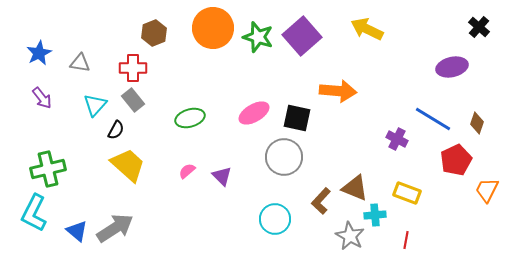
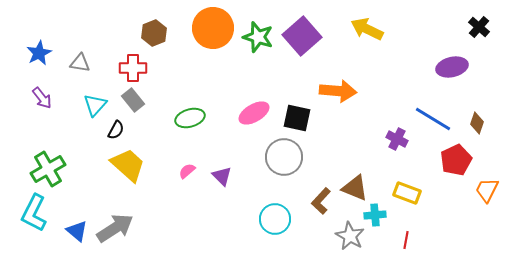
green cross: rotated 16 degrees counterclockwise
